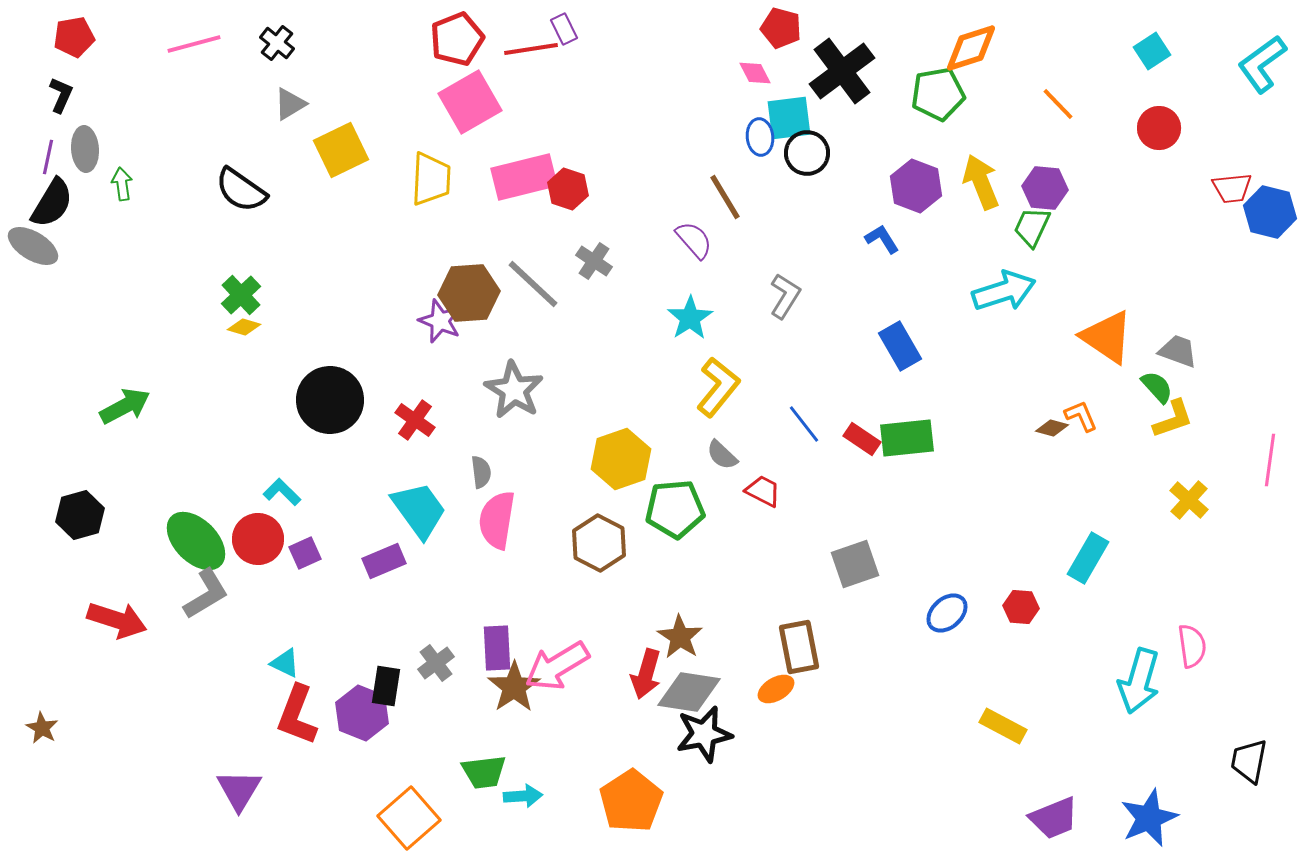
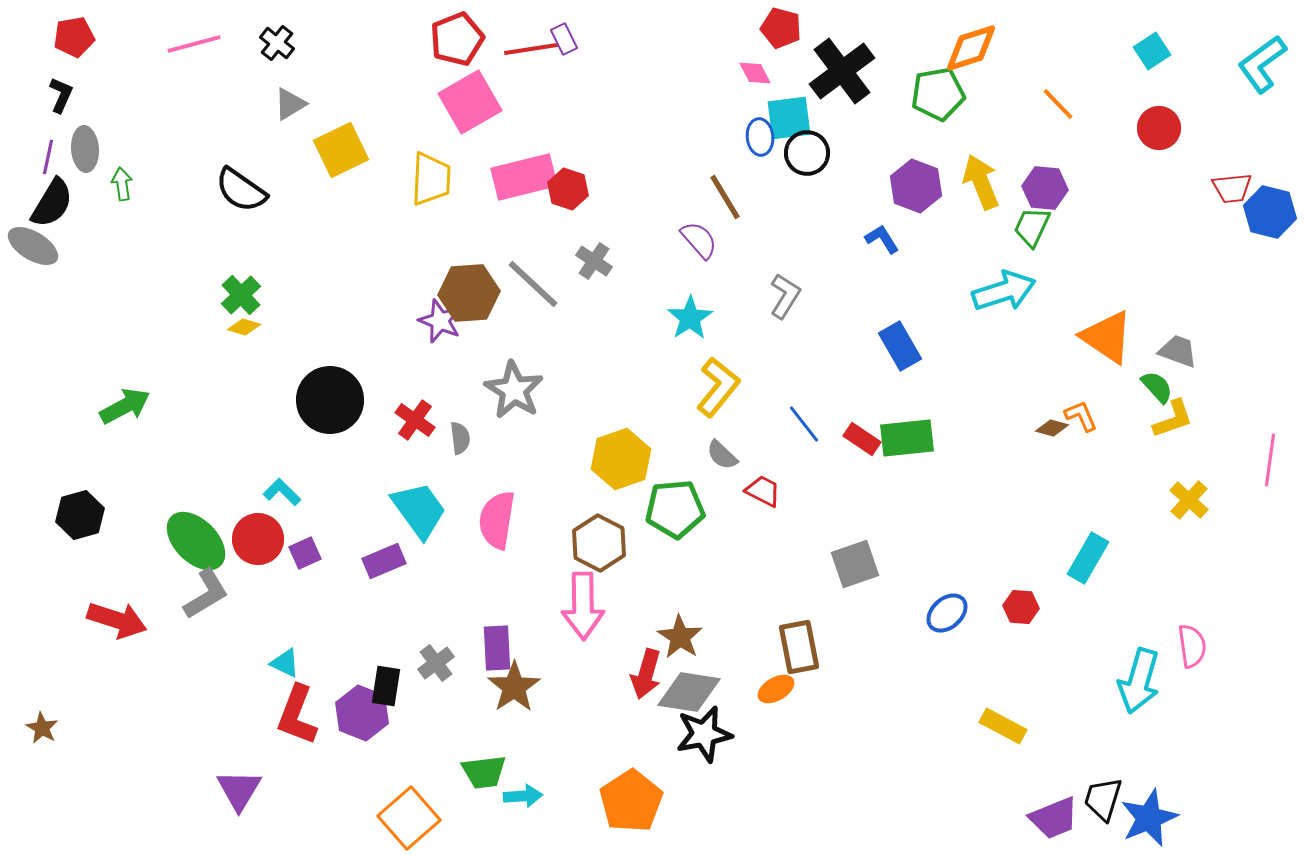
purple rectangle at (564, 29): moved 10 px down
purple semicircle at (694, 240): moved 5 px right
gray semicircle at (481, 472): moved 21 px left, 34 px up
pink arrow at (557, 666): moved 26 px right, 60 px up; rotated 60 degrees counterclockwise
black trapezoid at (1249, 761): moved 146 px left, 38 px down; rotated 6 degrees clockwise
